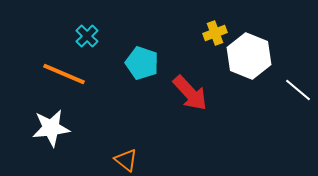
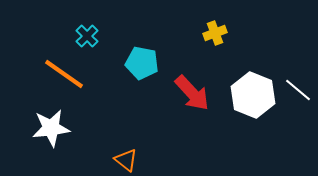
white hexagon: moved 4 px right, 39 px down
cyan pentagon: rotated 8 degrees counterclockwise
orange line: rotated 12 degrees clockwise
red arrow: moved 2 px right
